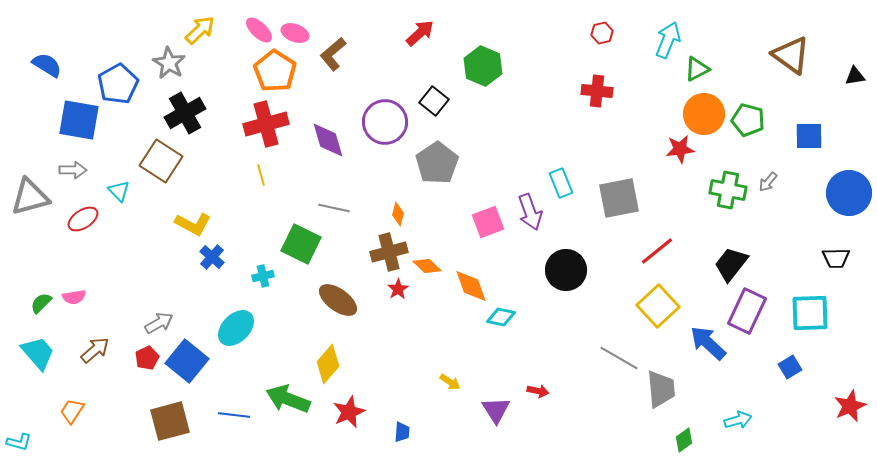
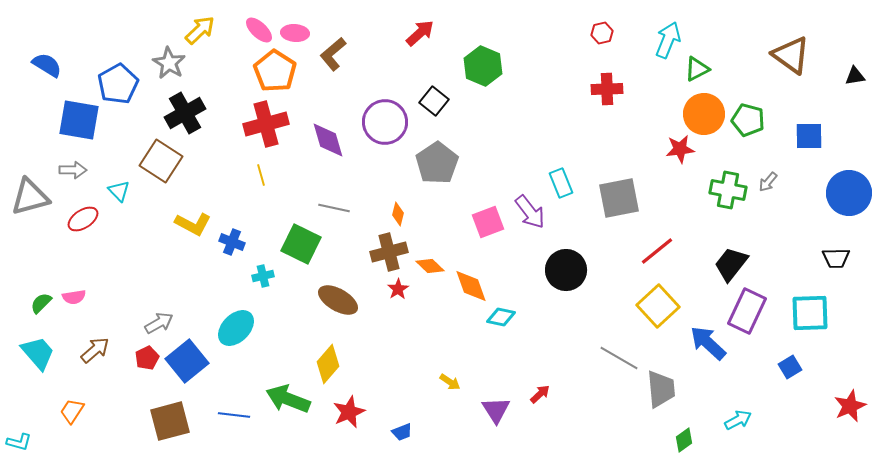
pink ellipse at (295, 33): rotated 16 degrees counterclockwise
red cross at (597, 91): moved 10 px right, 2 px up; rotated 8 degrees counterclockwise
purple arrow at (530, 212): rotated 18 degrees counterclockwise
blue cross at (212, 257): moved 20 px right, 15 px up; rotated 20 degrees counterclockwise
orange diamond at (427, 266): moved 3 px right
brown ellipse at (338, 300): rotated 6 degrees counterclockwise
blue square at (187, 361): rotated 12 degrees clockwise
red arrow at (538, 391): moved 2 px right, 3 px down; rotated 55 degrees counterclockwise
cyan arrow at (738, 420): rotated 12 degrees counterclockwise
blue trapezoid at (402, 432): rotated 65 degrees clockwise
